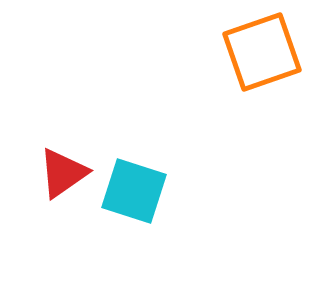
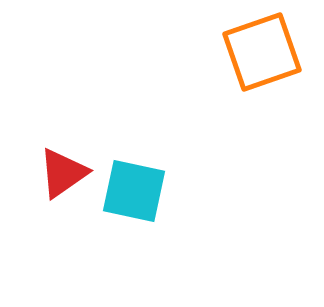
cyan square: rotated 6 degrees counterclockwise
